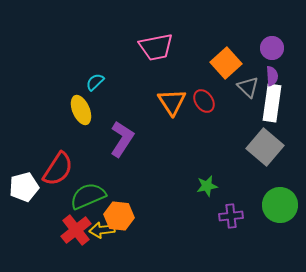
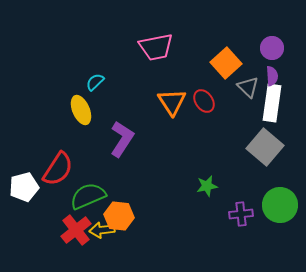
purple cross: moved 10 px right, 2 px up
